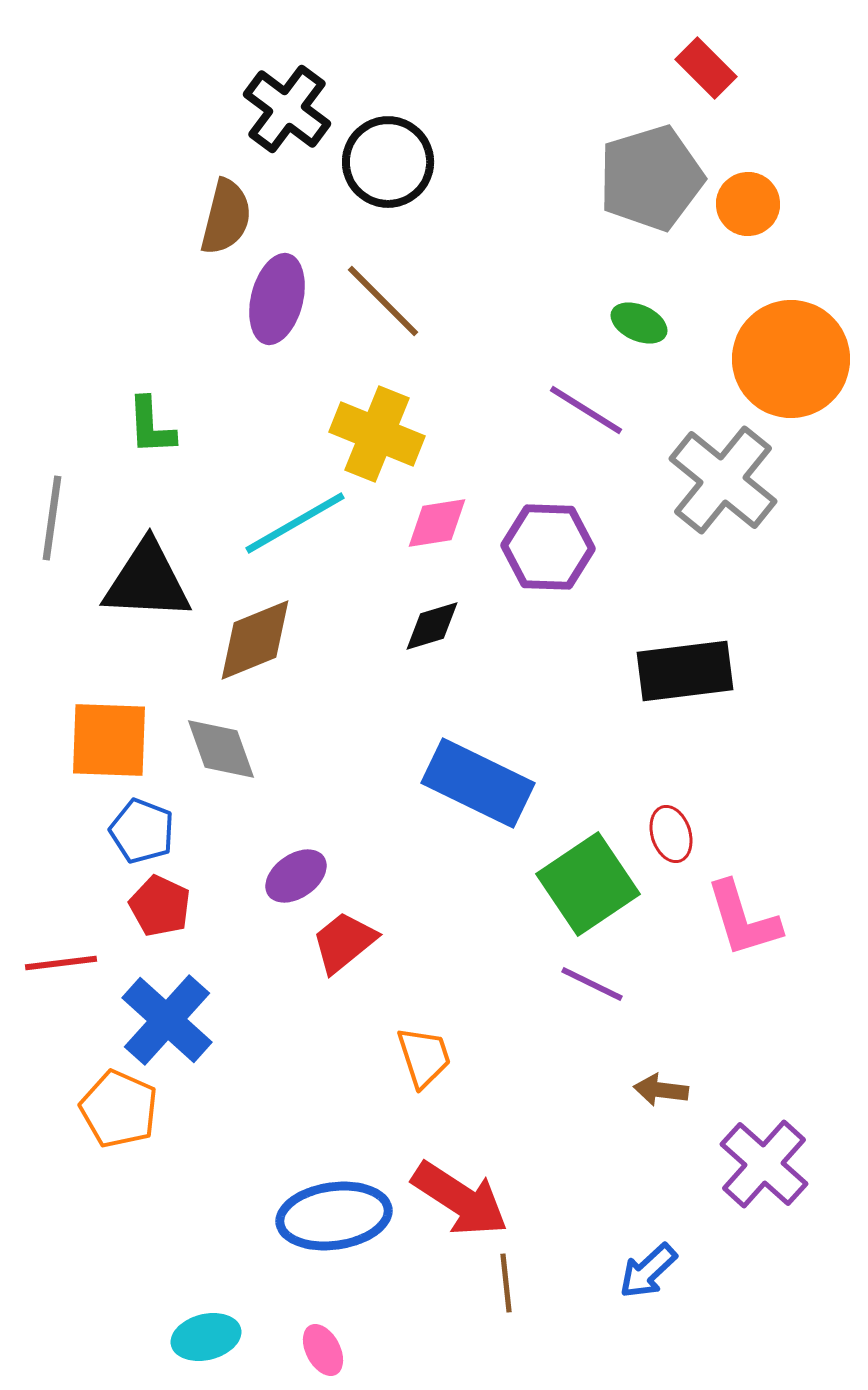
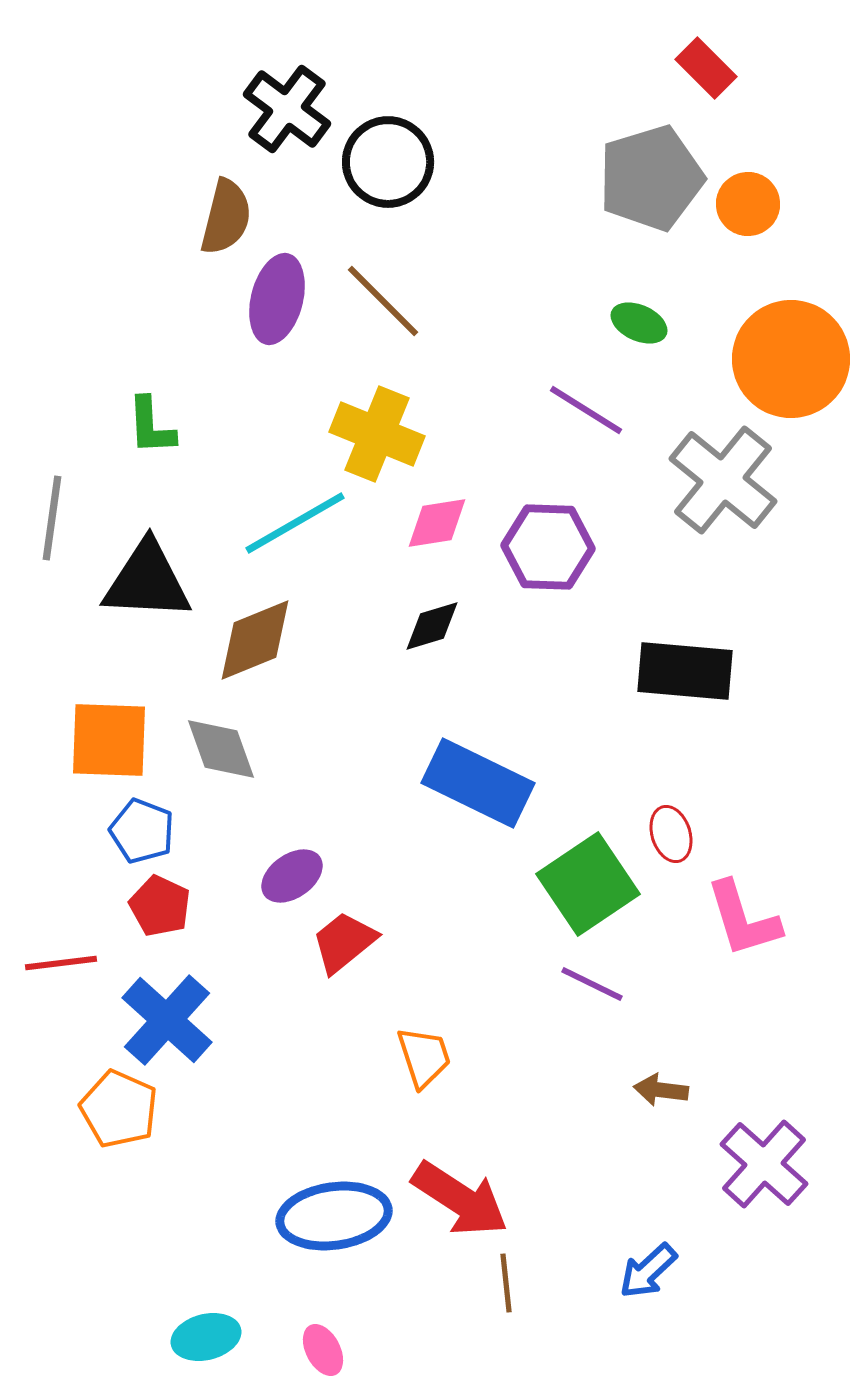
black rectangle at (685, 671): rotated 12 degrees clockwise
purple ellipse at (296, 876): moved 4 px left
